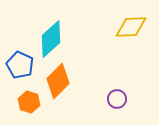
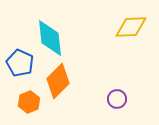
cyan diamond: moved 1 px left, 1 px up; rotated 54 degrees counterclockwise
blue pentagon: moved 2 px up
orange hexagon: rotated 20 degrees clockwise
